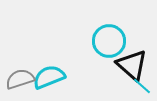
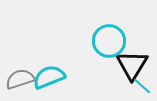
black triangle: rotated 20 degrees clockwise
